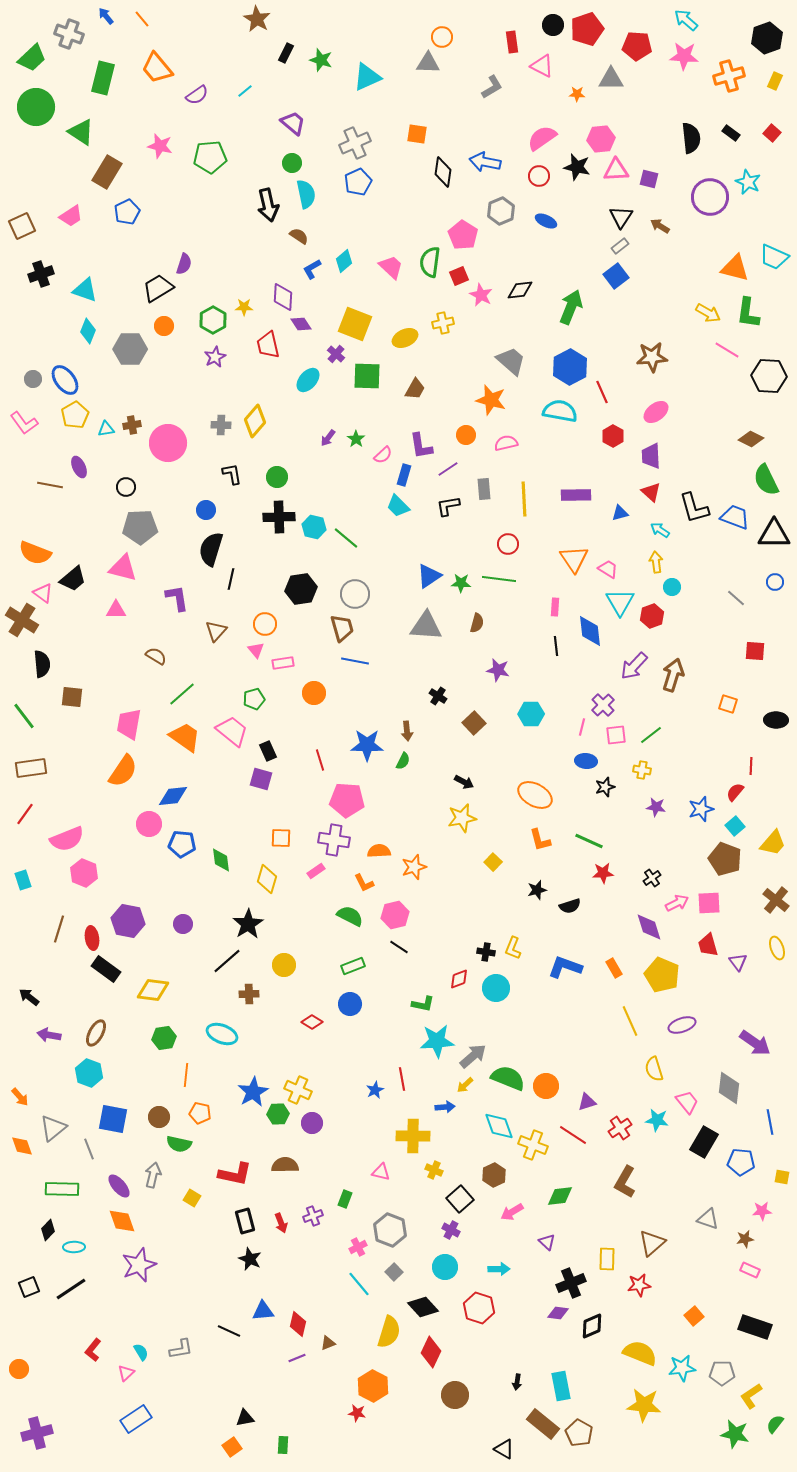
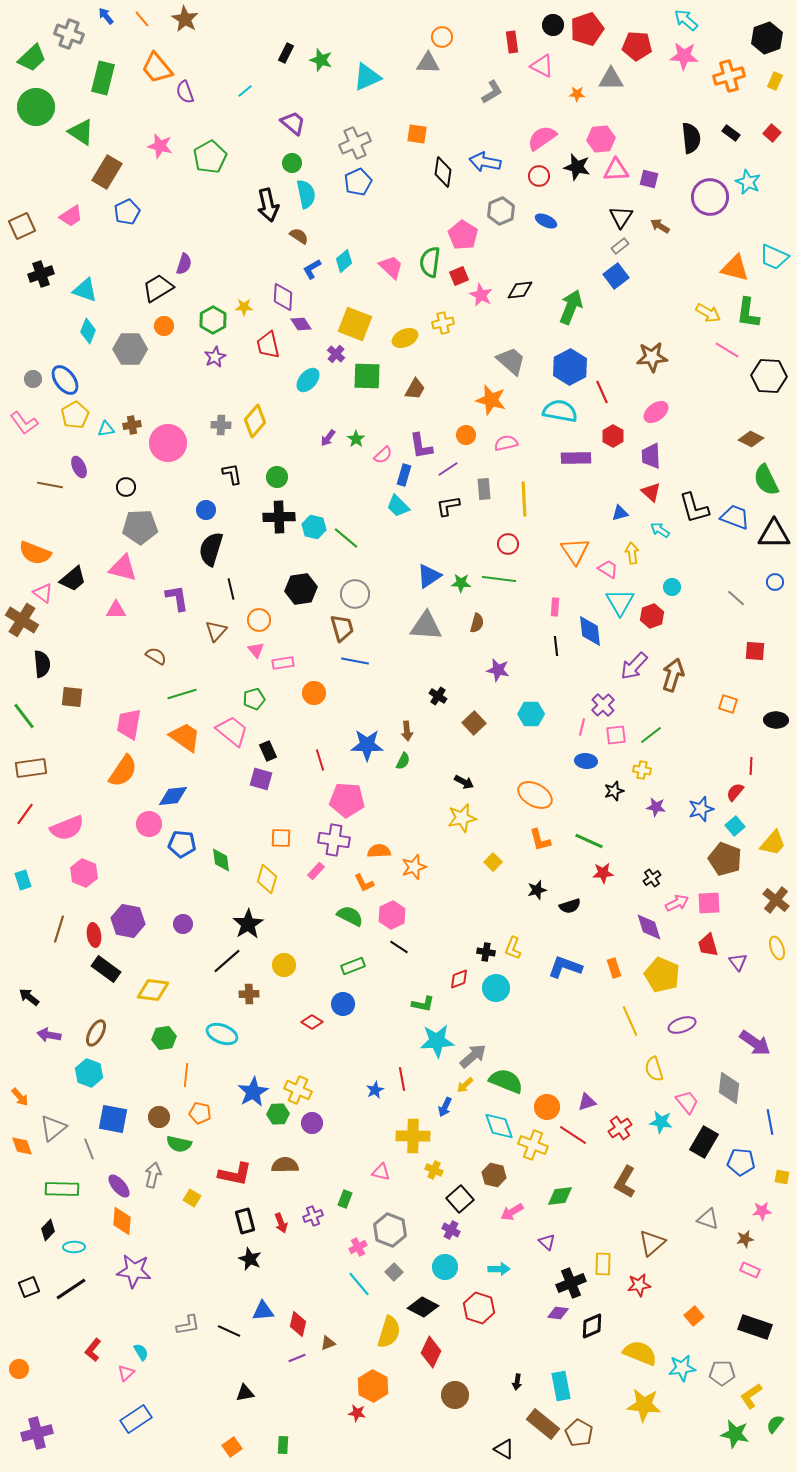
brown star at (257, 19): moved 72 px left
gray L-shape at (492, 87): moved 5 px down
purple semicircle at (197, 95): moved 12 px left, 3 px up; rotated 105 degrees clockwise
green pentagon at (210, 157): rotated 24 degrees counterclockwise
purple rectangle at (576, 495): moved 37 px up
orange triangle at (574, 559): moved 1 px right, 8 px up
yellow arrow at (656, 562): moved 24 px left, 9 px up
black line at (231, 579): moved 10 px down; rotated 25 degrees counterclockwise
orange circle at (265, 624): moved 6 px left, 4 px up
green line at (182, 694): rotated 24 degrees clockwise
black star at (605, 787): moved 9 px right, 4 px down
pink semicircle at (67, 839): moved 11 px up
pink rectangle at (316, 871): rotated 12 degrees counterclockwise
pink hexagon at (395, 915): moved 3 px left; rotated 12 degrees counterclockwise
red ellipse at (92, 938): moved 2 px right, 3 px up
orange rectangle at (614, 968): rotated 12 degrees clockwise
blue circle at (350, 1004): moved 7 px left
green semicircle at (508, 1078): moved 2 px left, 3 px down
orange circle at (546, 1086): moved 1 px right, 21 px down
blue arrow at (445, 1107): rotated 120 degrees clockwise
cyan star at (657, 1120): moved 4 px right, 2 px down
brown hexagon at (494, 1175): rotated 20 degrees counterclockwise
orange diamond at (122, 1221): rotated 24 degrees clockwise
yellow rectangle at (607, 1259): moved 4 px left, 5 px down
purple star at (139, 1265): moved 5 px left, 6 px down; rotated 28 degrees clockwise
black diamond at (423, 1307): rotated 20 degrees counterclockwise
gray L-shape at (181, 1349): moved 7 px right, 24 px up
black triangle at (245, 1418): moved 25 px up
